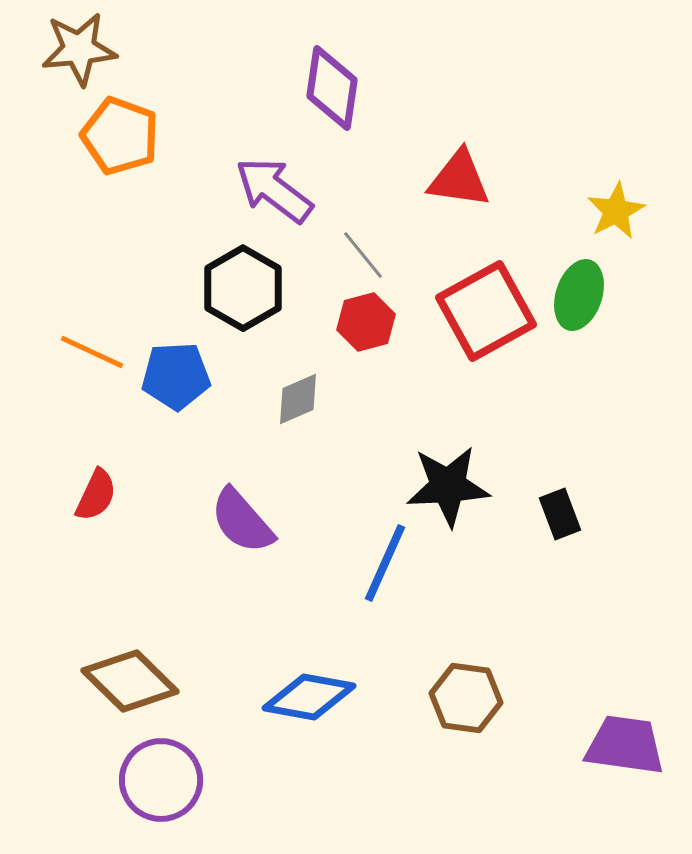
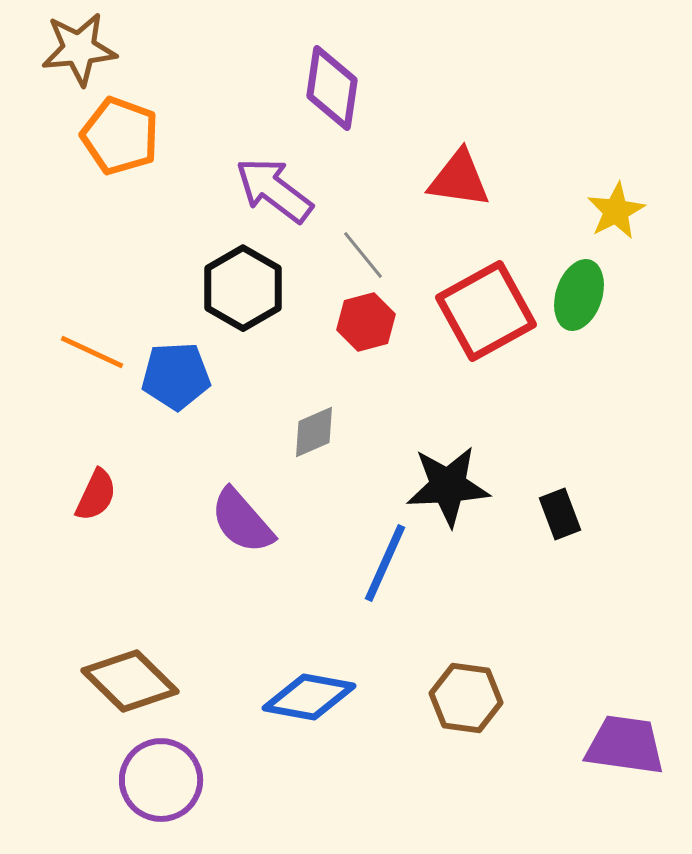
gray diamond: moved 16 px right, 33 px down
